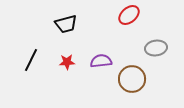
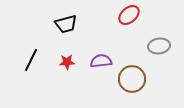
gray ellipse: moved 3 px right, 2 px up
